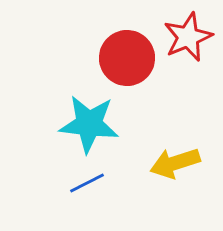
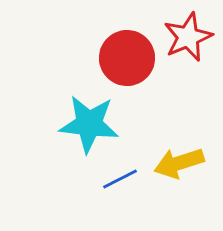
yellow arrow: moved 4 px right
blue line: moved 33 px right, 4 px up
